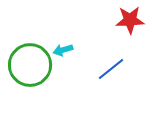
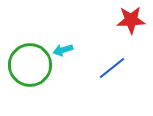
red star: moved 1 px right
blue line: moved 1 px right, 1 px up
